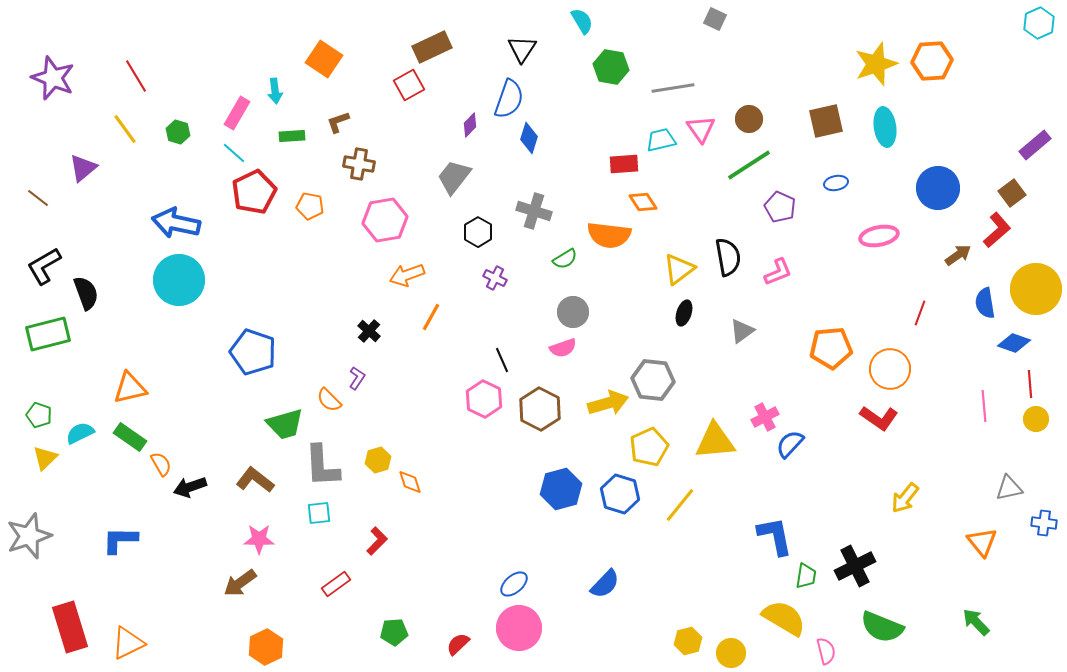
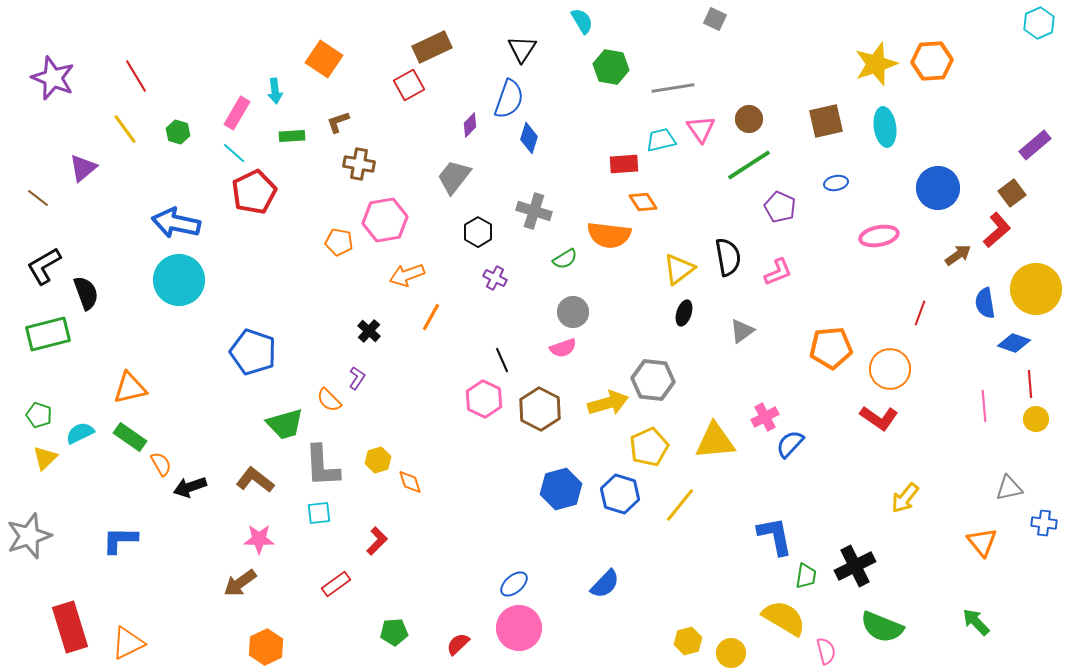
orange pentagon at (310, 206): moved 29 px right, 36 px down
